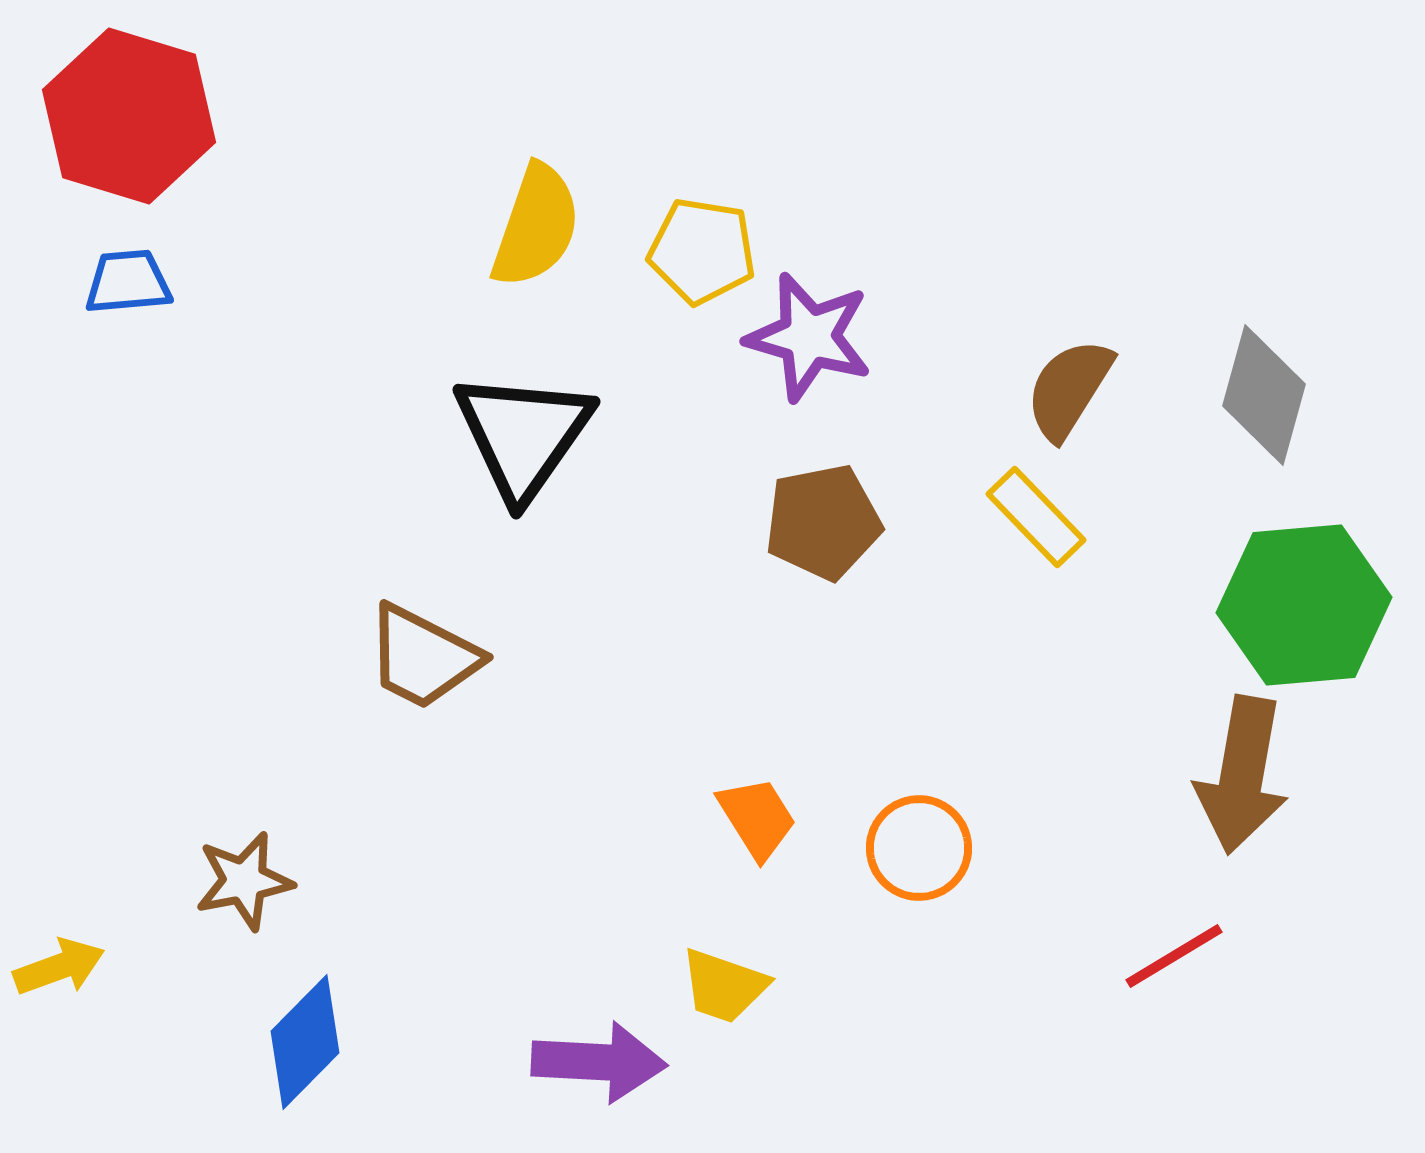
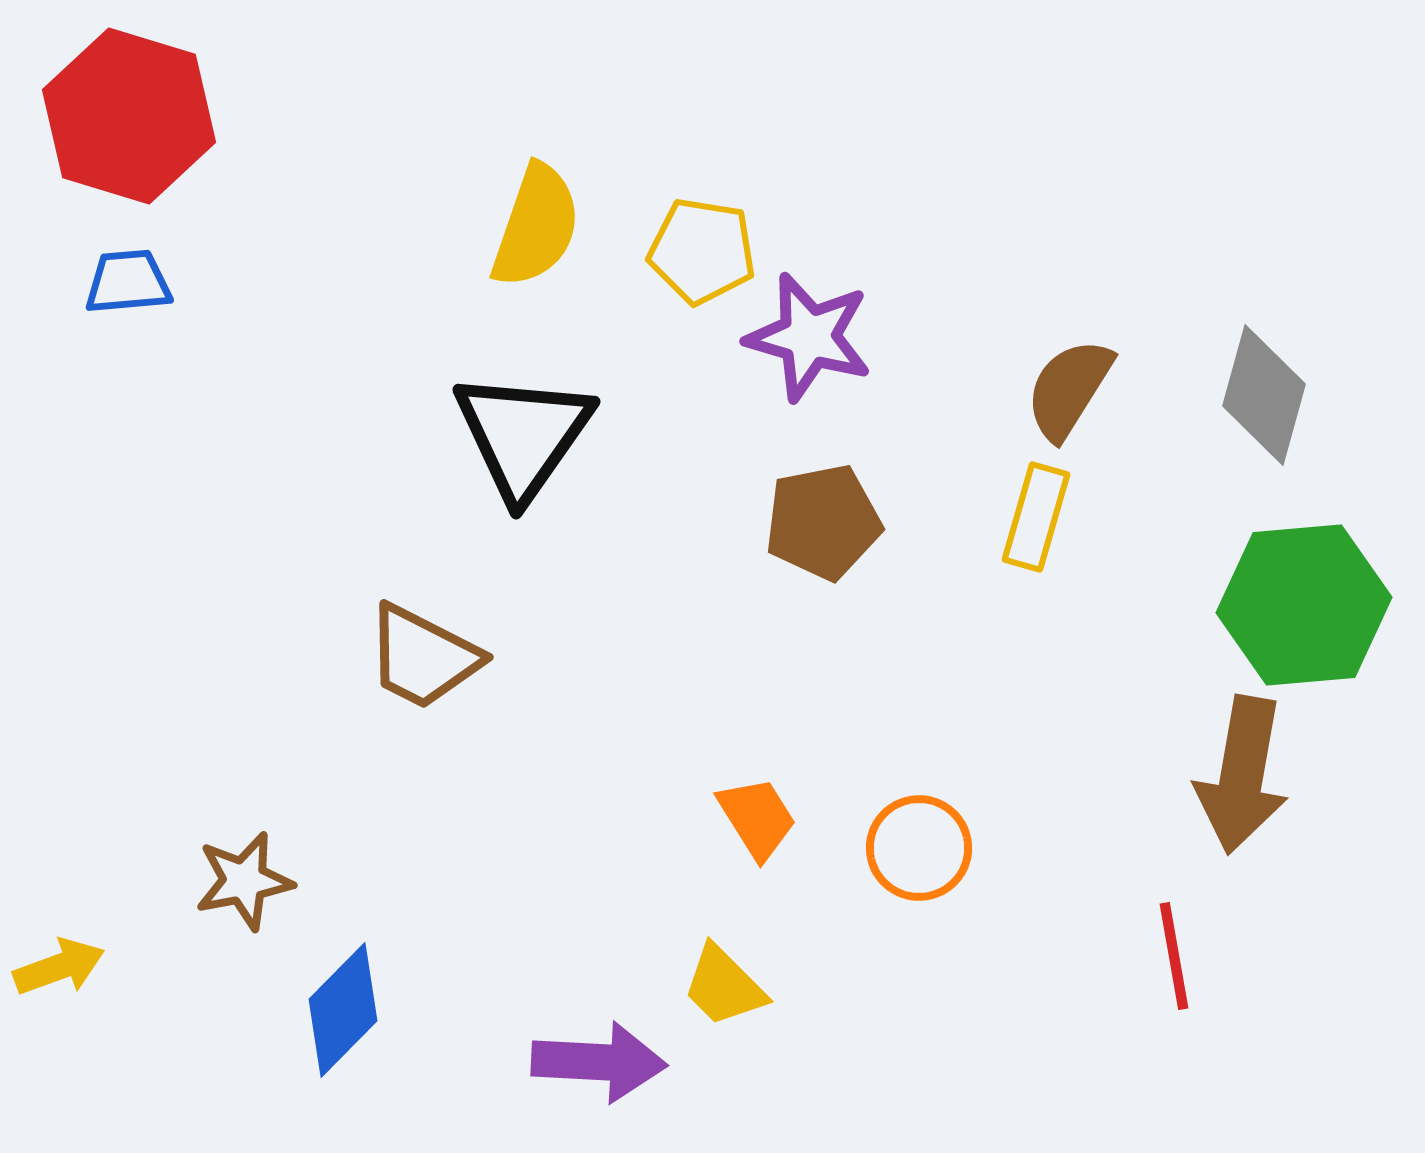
yellow rectangle: rotated 60 degrees clockwise
red line: rotated 69 degrees counterclockwise
yellow trapezoid: rotated 26 degrees clockwise
blue diamond: moved 38 px right, 32 px up
